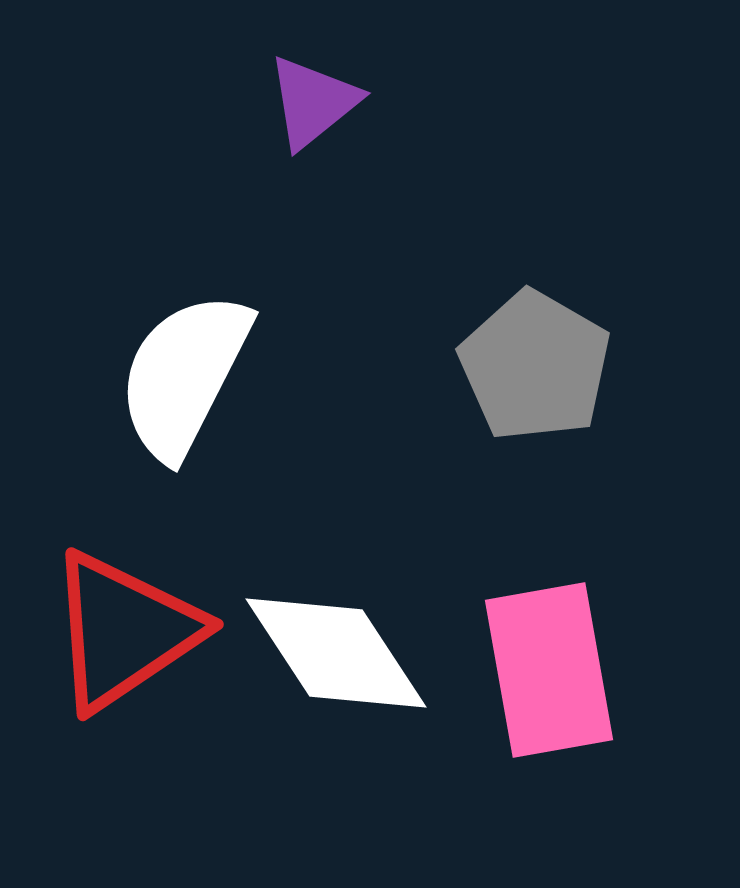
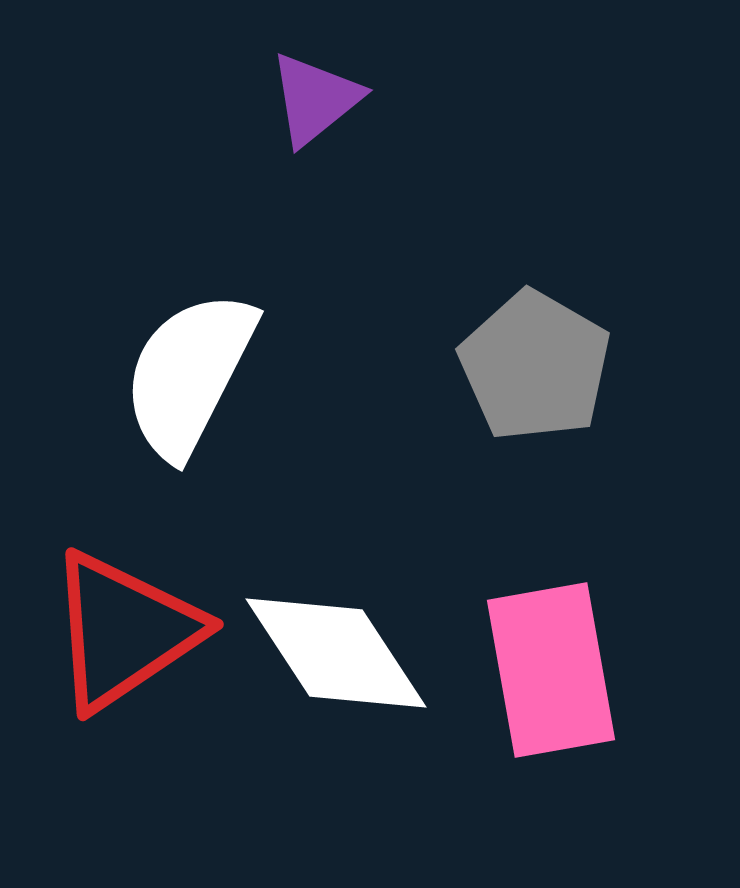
purple triangle: moved 2 px right, 3 px up
white semicircle: moved 5 px right, 1 px up
pink rectangle: moved 2 px right
